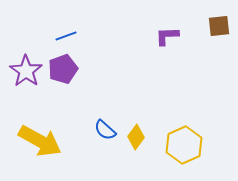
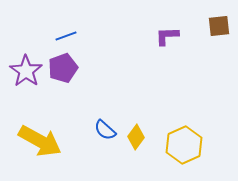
purple pentagon: moved 1 px up
